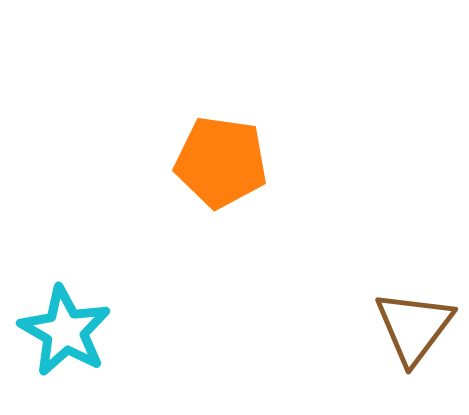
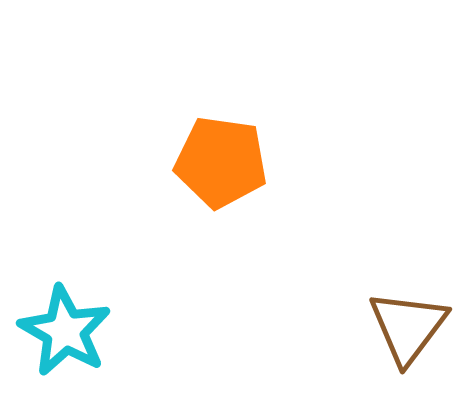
brown triangle: moved 6 px left
